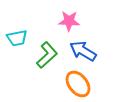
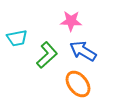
pink star: moved 2 px right
